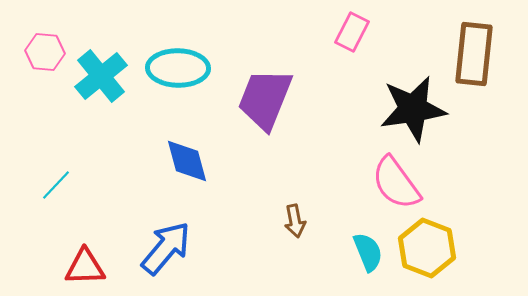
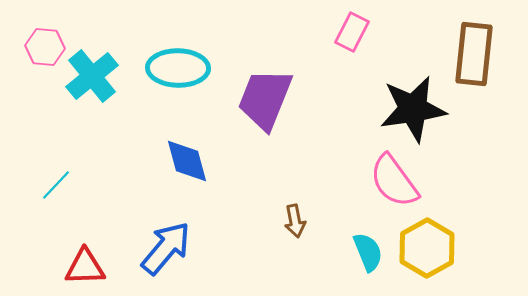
pink hexagon: moved 5 px up
cyan cross: moved 9 px left
pink semicircle: moved 2 px left, 2 px up
yellow hexagon: rotated 10 degrees clockwise
